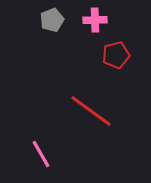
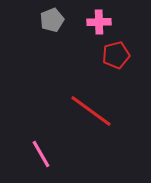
pink cross: moved 4 px right, 2 px down
